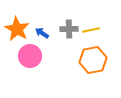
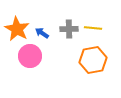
yellow line: moved 2 px right, 2 px up; rotated 18 degrees clockwise
